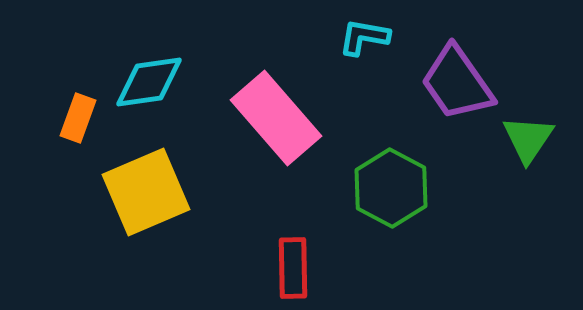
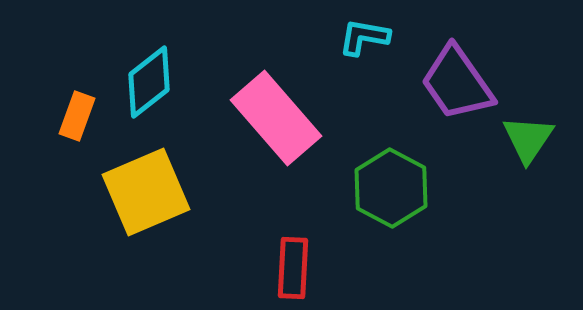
cyan diamond: rotated 30 degrees counterclockwise
orange rectangle: moved 1 px left, 2 px up
red rectangle: rotated 4 degrees clockwise
